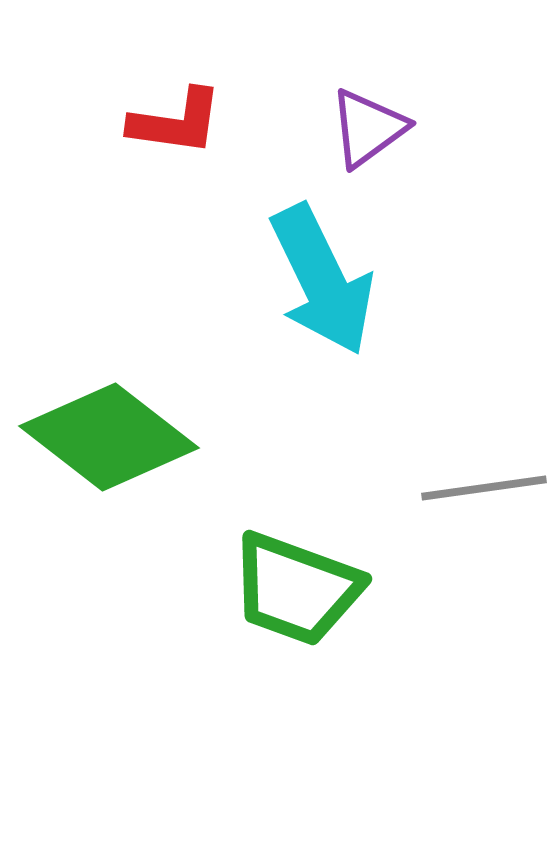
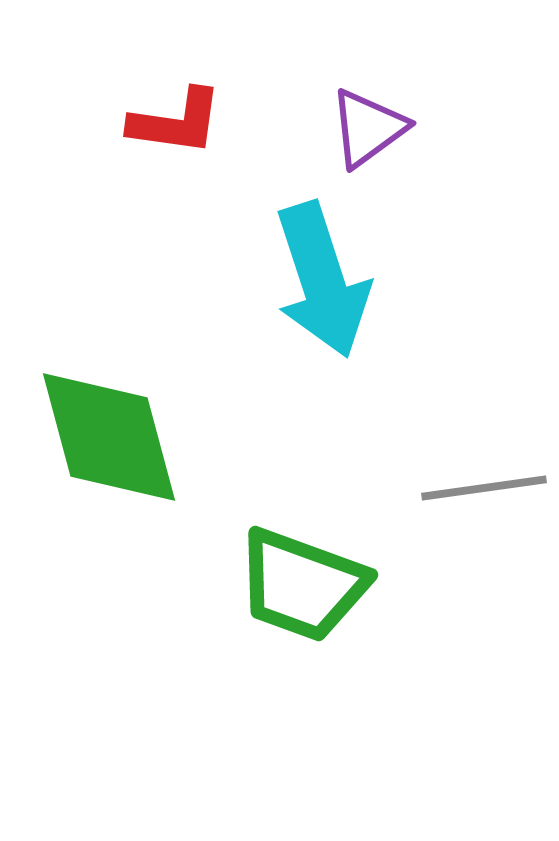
cyan arrow: rotated 8 degrees clockwise
green diamond: rotated 37 degrees clockwise
green trapezoid: moved 6 px right, 4 px up
